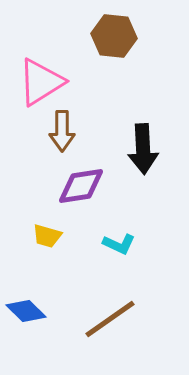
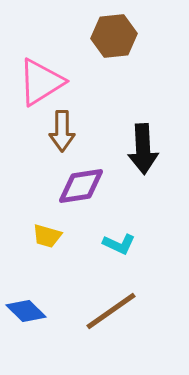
brown hexagon: rotated 12 degrees counterclockwise
brown line: moved 1 px right, 8 px up
